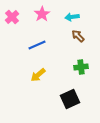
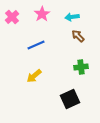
blue line: moved 1 px left
yellow arrow: moved 4 px left, 1 px down
